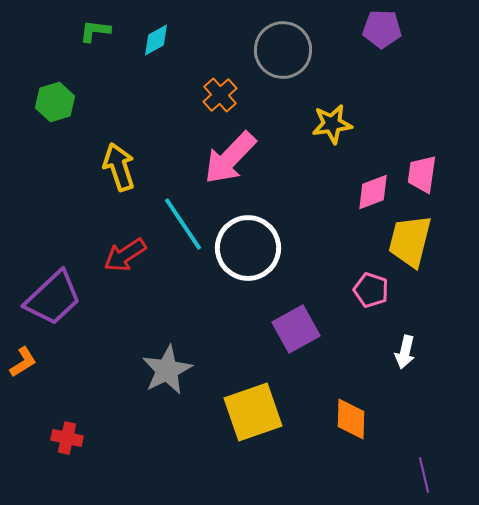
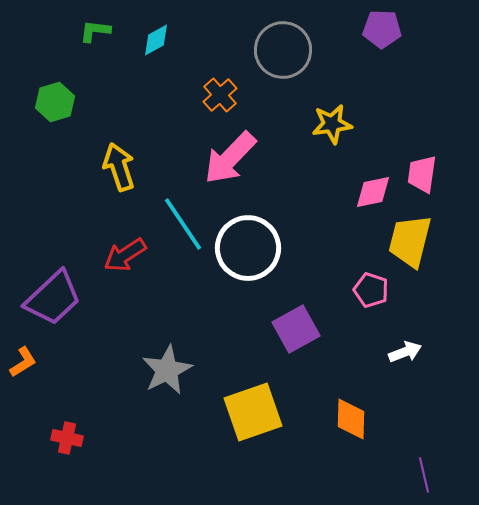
pink diamond: rotated 9 degrees clockwise
white arrow: rotated 124 degrees counterclockwise
